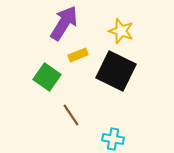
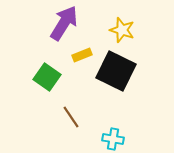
yellow star: moved 1 px right, 1 px up
yellow rectangle: moved 4 px right
brown line: moved 2 px down
